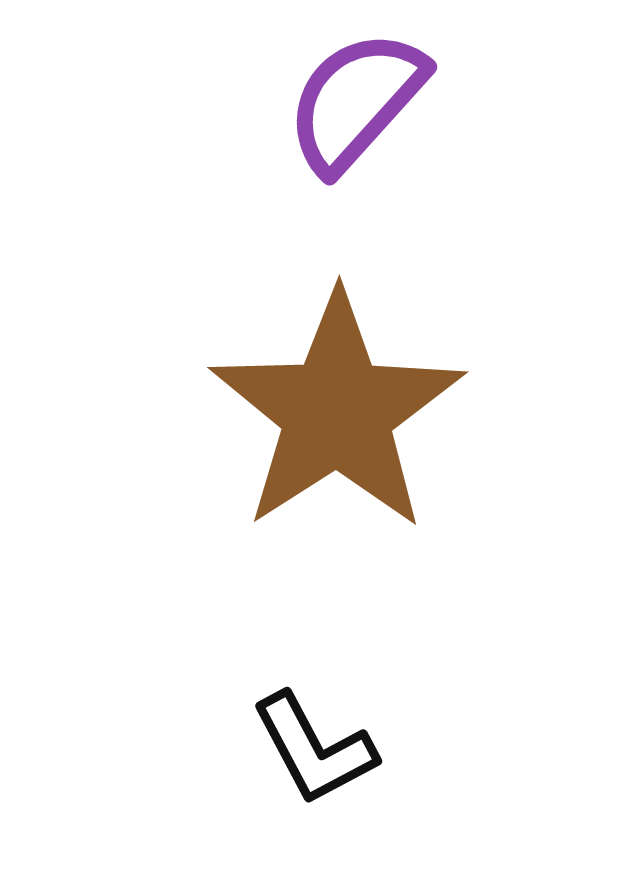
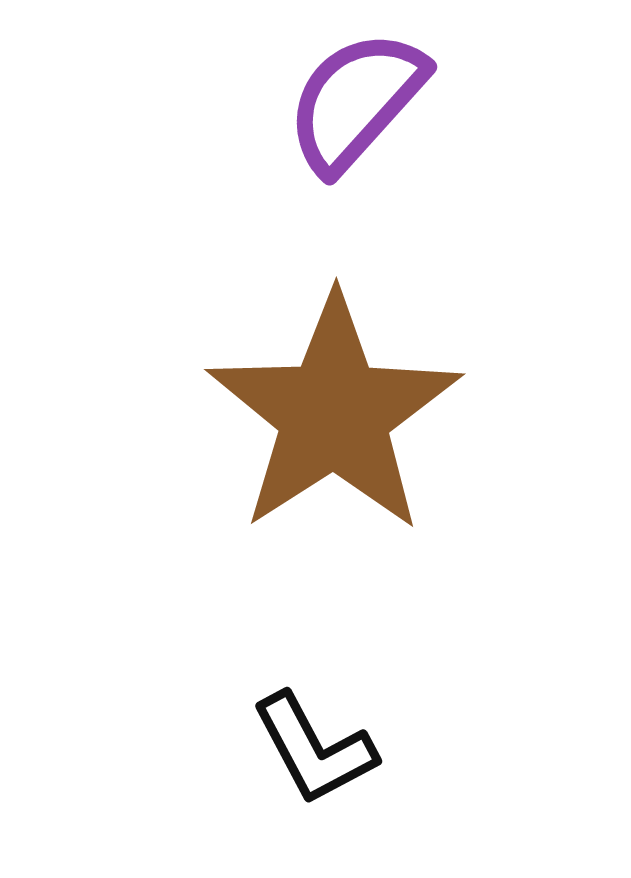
brown star: moved 3 px left, 2 px down
